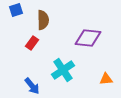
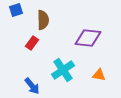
orange triangle: moved 7 px left, 4 px up; rotated 16 degrees clockwise
